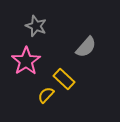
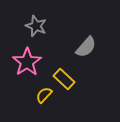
pink star: moved 1 px right, 1 px down
yellow semicircle: moved 2 px left
